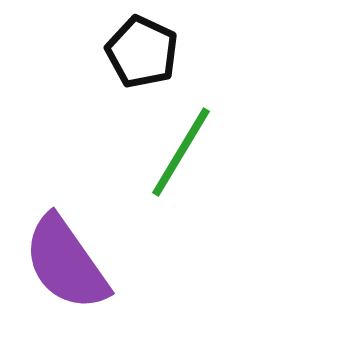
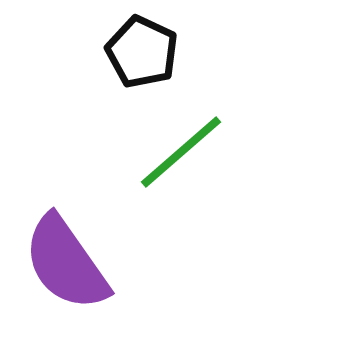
green line: rotated 18 degrees clockwise
